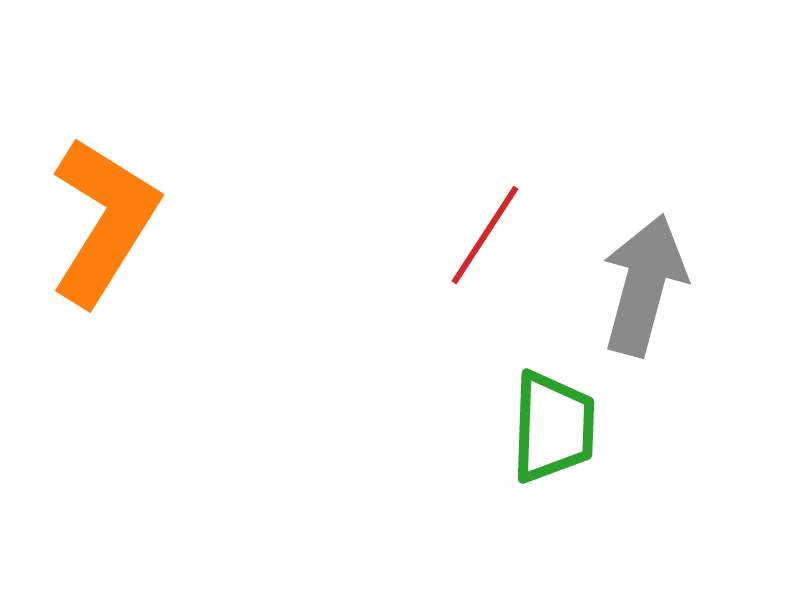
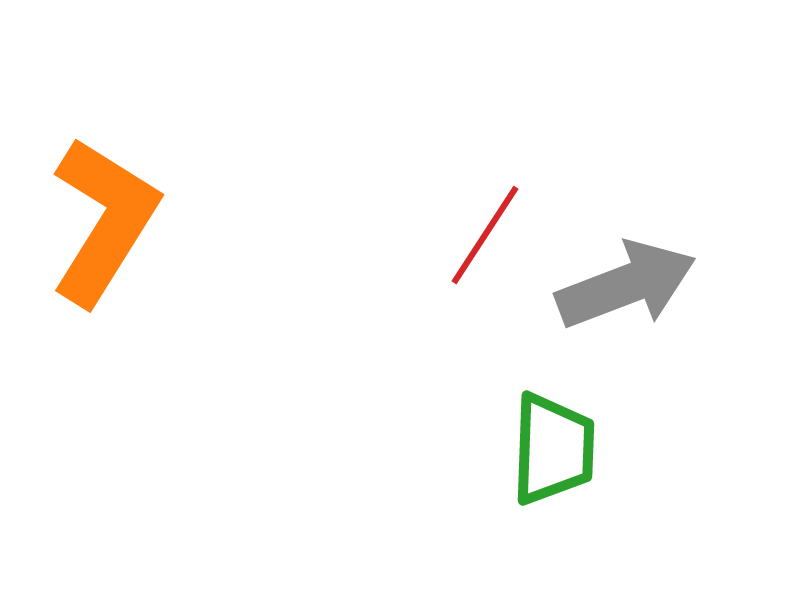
gray arrow: moved 18 px left; rotated 54 degrees clockwise
green trapezoid: moved 22 px down
